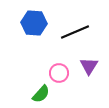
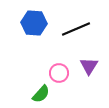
black line: moved 1 px right, 3 px up
